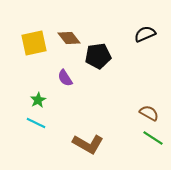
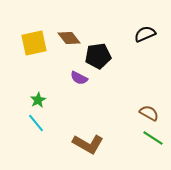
purple semicircle: moved 14 px right; rotated 30 degrees counterclockwise
cyan line: rotated 24 degrees clockwise
